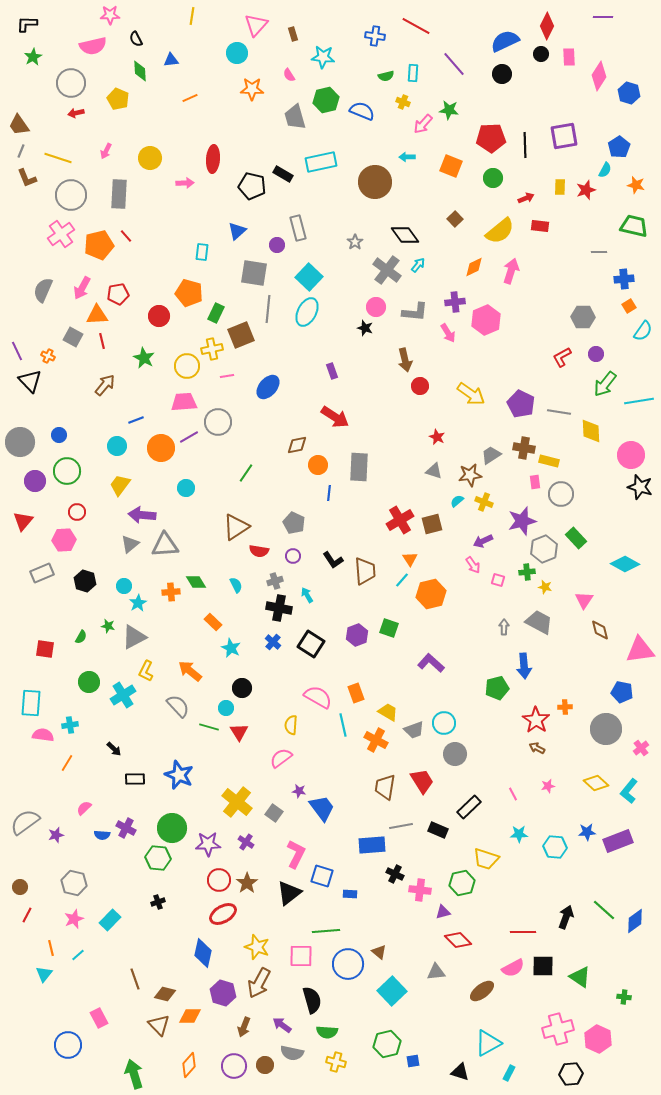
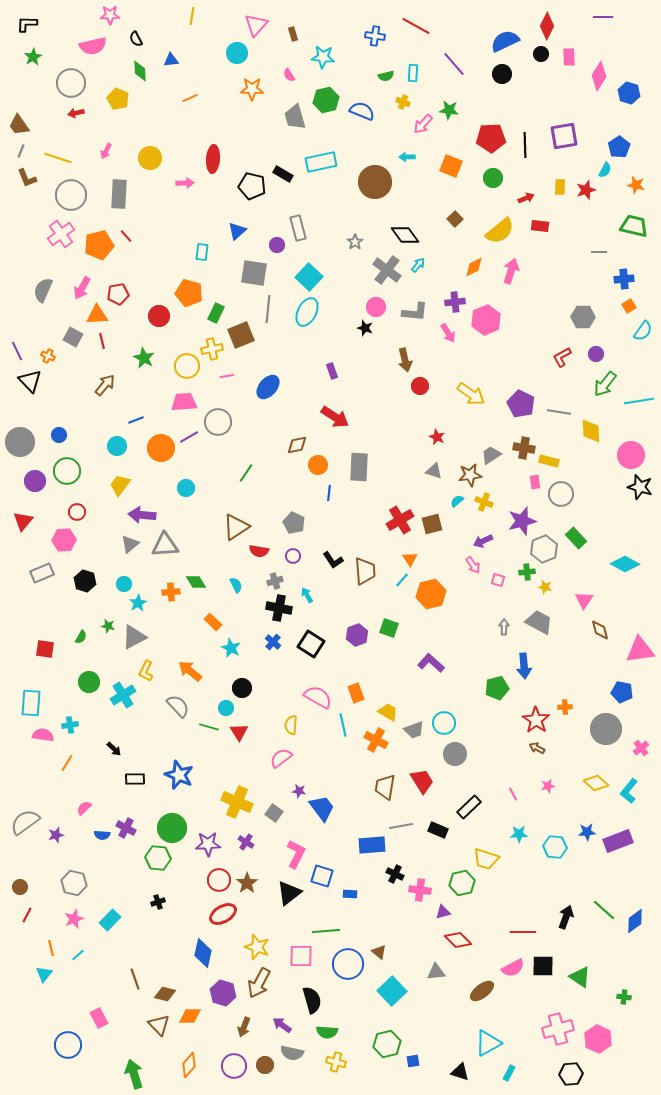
cyan circle at (124, 586): moved 2 px up
yellow cross at (237, 802): rotated 16 degrees counterclockwise
